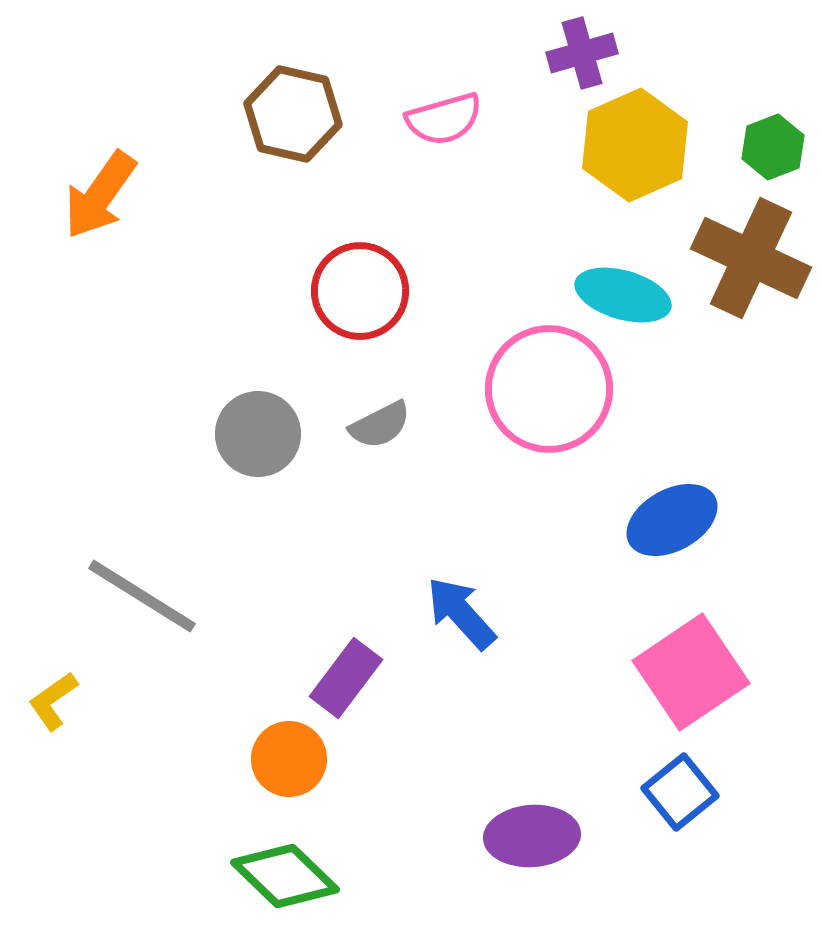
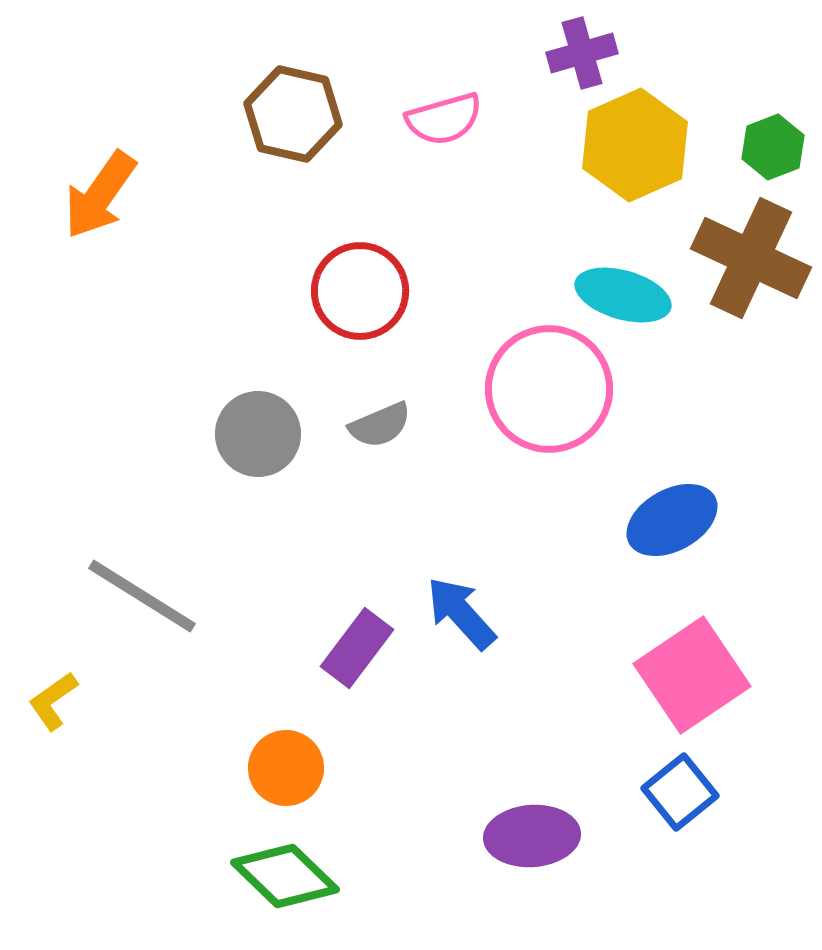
gray semicircle: rotated 4 degrees clockwise
pink square: moved 1 px right, 3 px down
purple rectangle: moved 11 px right, 30 px up
orange circle: moved 3 px left, 9 px down
